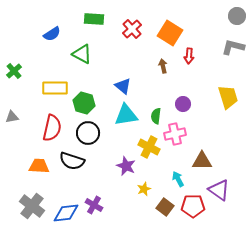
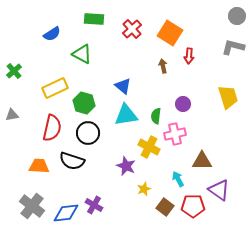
yellow rectangle: rotated 25 degrees counterclockwise
gray triangle: moved 2 px up
